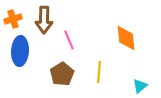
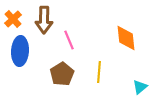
orange cross: rotated 24 degrees counterclockwise
cyan triangle: moved 1 px down
